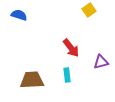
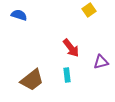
brown trapezoid: rotated 145 degrees clockwise
